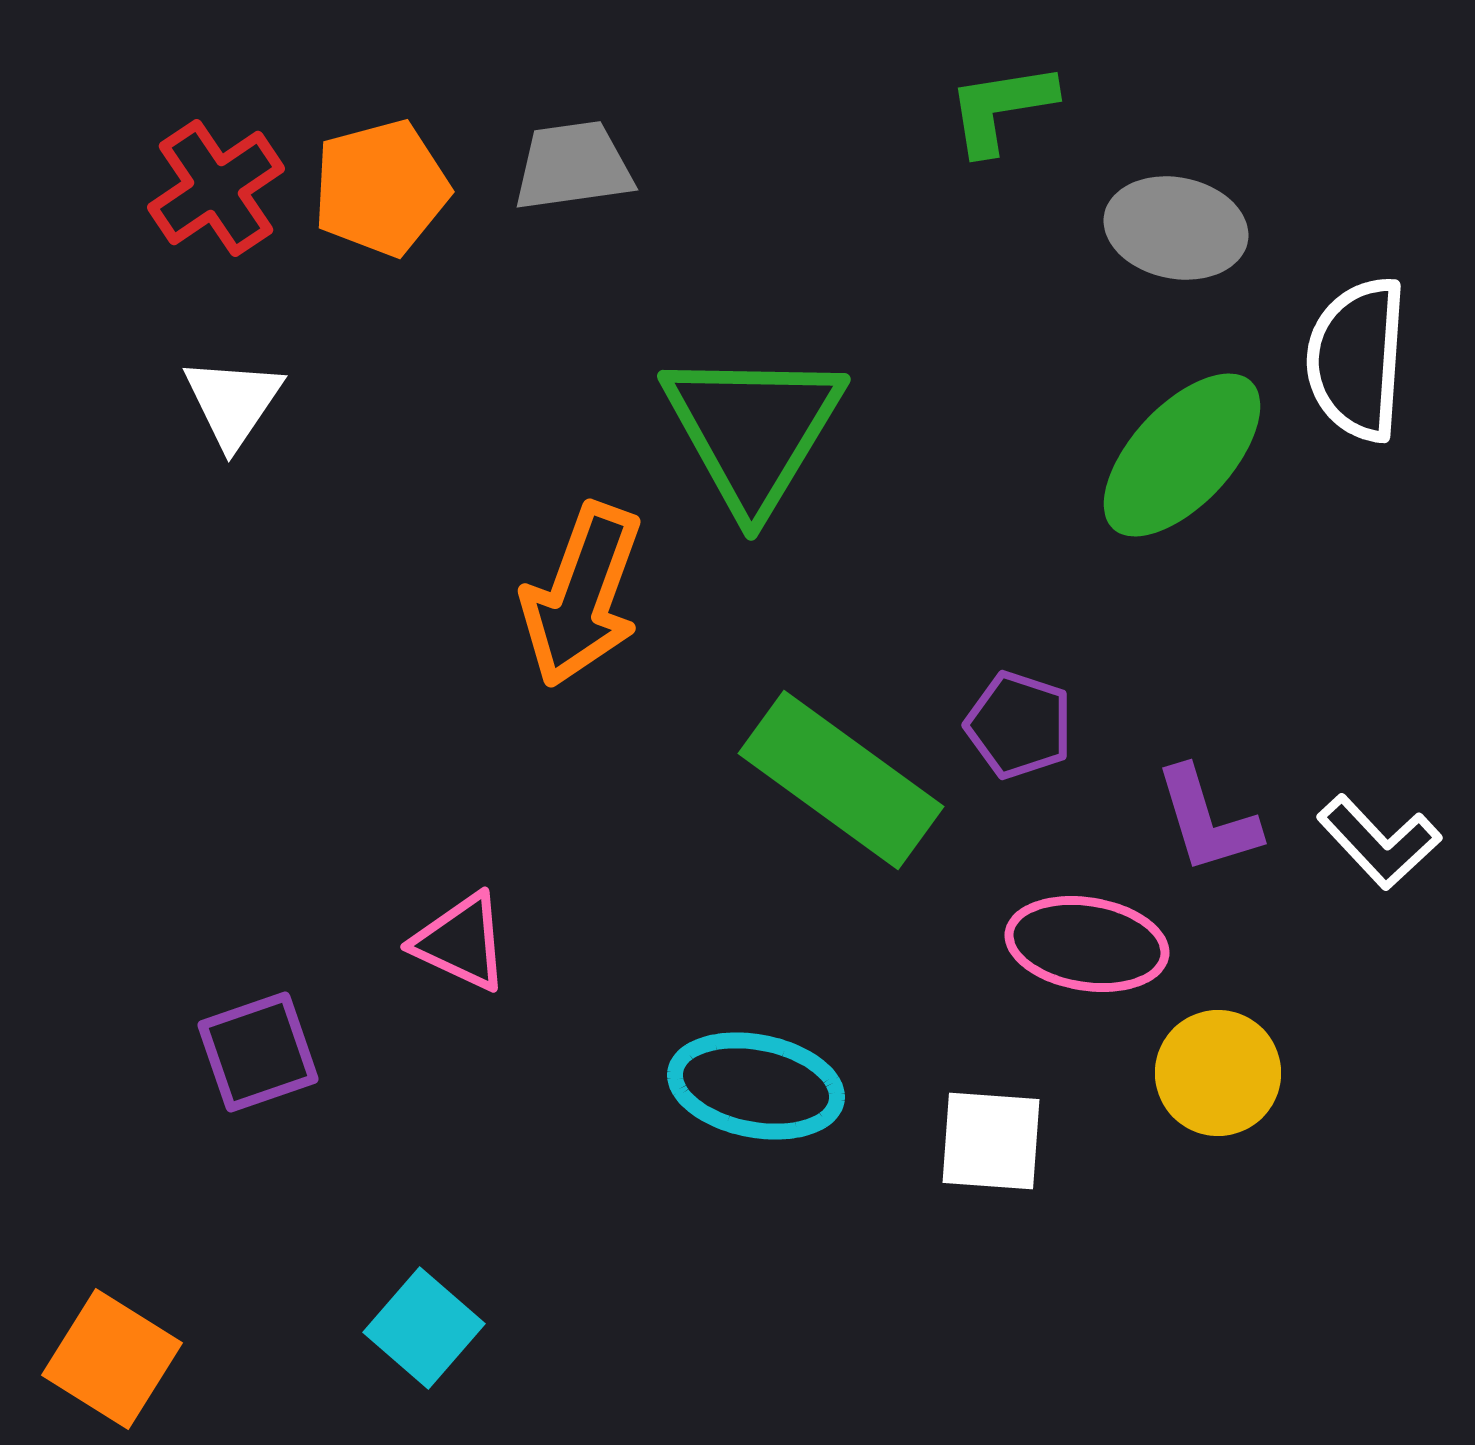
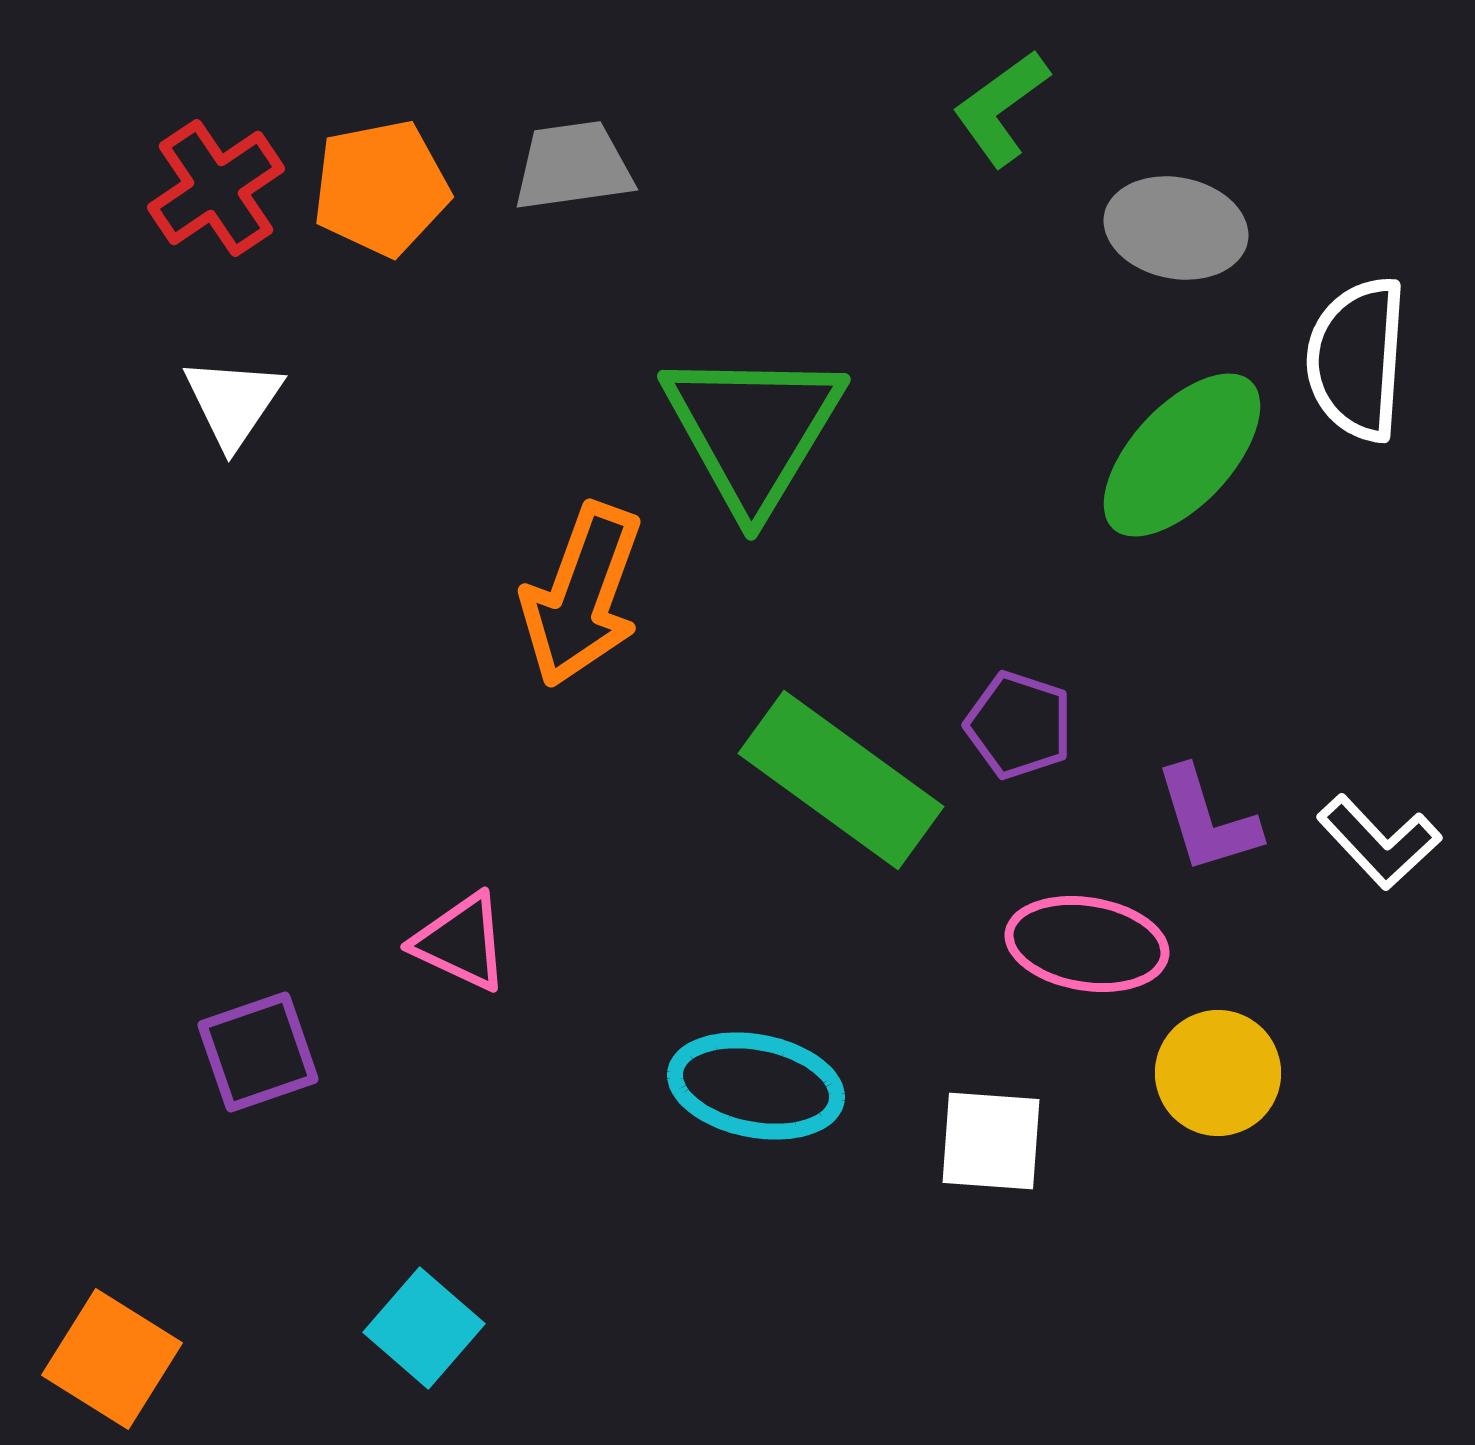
green L-shape: rotated 27 degrees counterclockwise
orange pentagon: rotated 4 degrees clockwise
